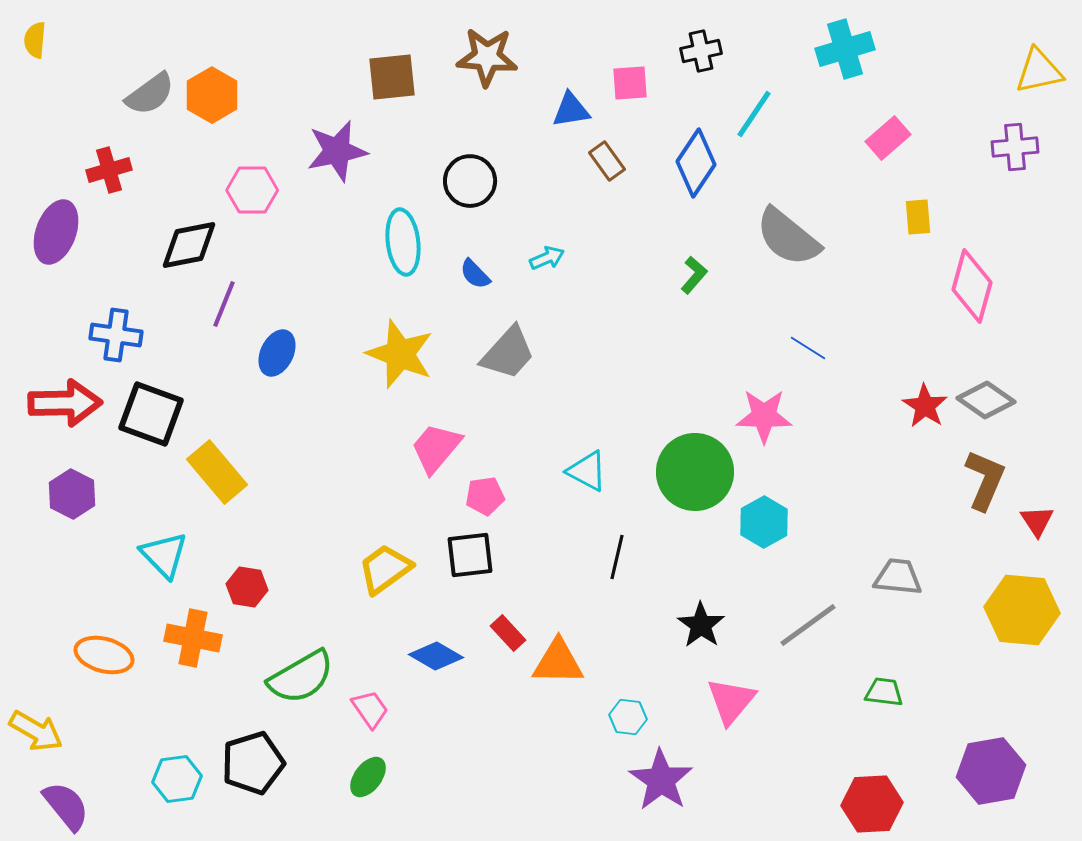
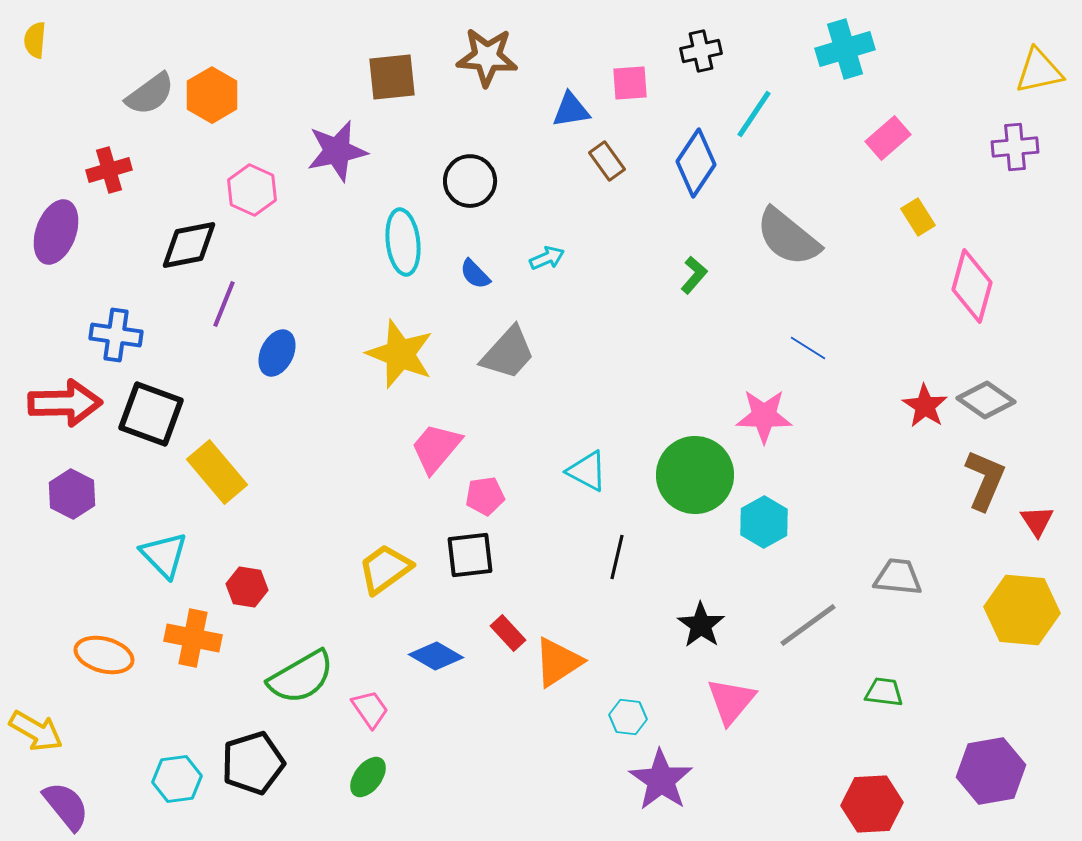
pink hexagon at (252, 190): rotated 24 degrees clockwise
yellow rectangle at (918, 217): rotated 27 degrees counterclockwise
green circle at (695, 472): moved 3 px down
orange triangle at (558, 662): rotated 34 degrees counterclockwise
